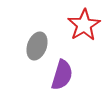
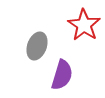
red star: rotated 8 degrees counterclockwise
